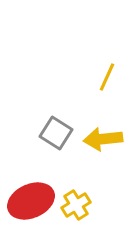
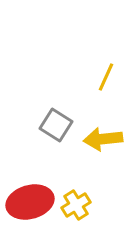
yellow line: moved 1 px left
gray square: moved 8 px up
red ellipse: moved 1 px left, 1 px down; rotated 9 degrees clockwise
